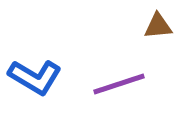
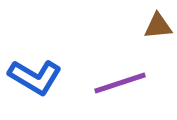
purple line: moved 1 px right, 1 px up
